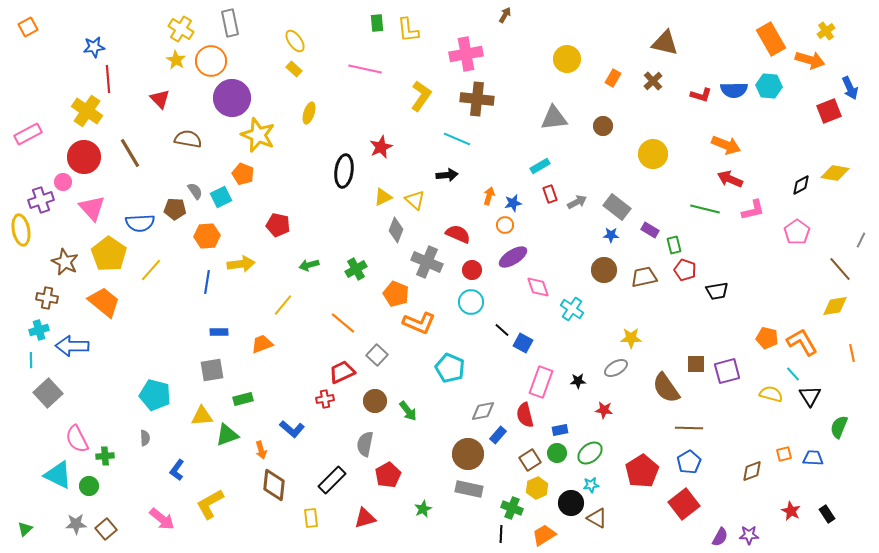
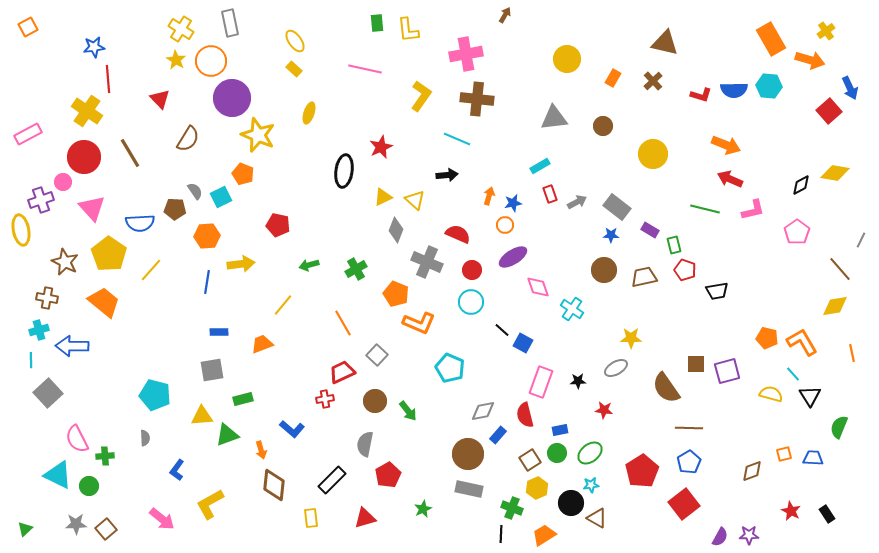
red square at (829, 111): rotated 20 degrees counterclockwise
brown semicircle at (188, 139): rotated 112 degrees clockwise
orange line at (343, 323): rotated 20 degrees clockwise
